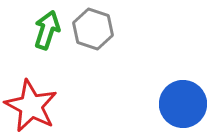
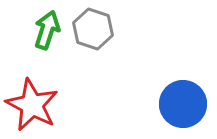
red star: moved 1 px right, 1 px up
